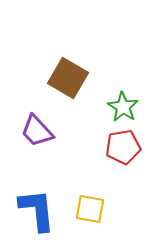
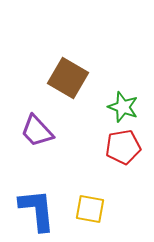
green star: rotated 12 degrees counterclockwise
